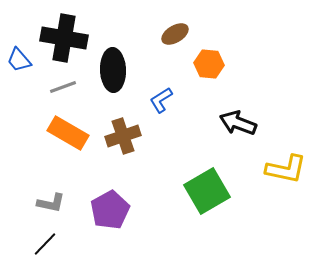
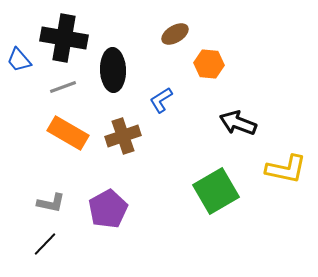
green square: moved 9 px right
purple pentagon: moved 2 px left, 1 px up
